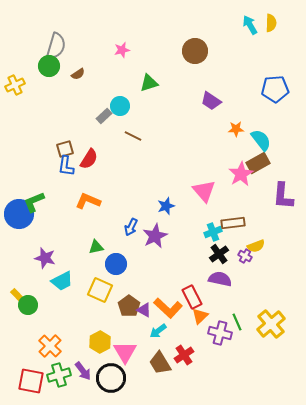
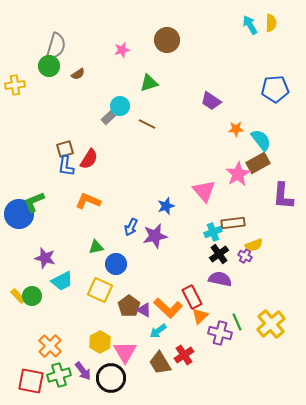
brown circle at (195, 51): moved 28 px left, 11 px up
yellow cross at (15, 85): rotated 18 degrees clockwise
gray rectangle at (104, 116): moved 5 px right, 1 px down
brown line at (133, 136): moved 14 px right, 12 px up
pink star at (241, 174): moved 3 px left
purple star at (155, 236): rotated 15 degrees clockwise
yellow semicircle at (256, 246): moved 2 px left, 1 px up
green circle at (28, 305): moved 4 px right, 9 px up
